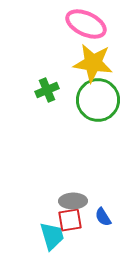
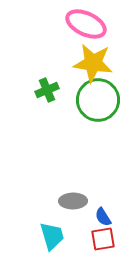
red square: moved 33 px right, 19 px down
